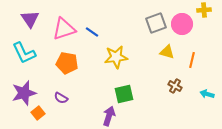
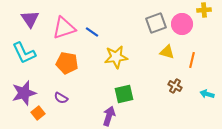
pink triangle: moved 1 px up
